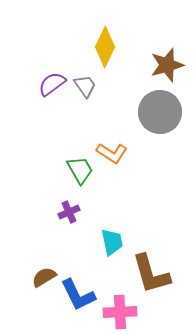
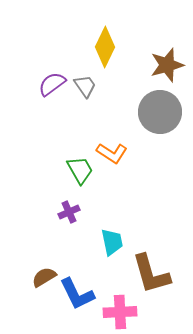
blue L-shape: moved 1 px left, 1 px up
